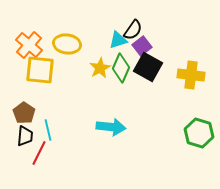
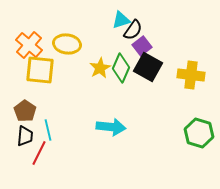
cyan triangle: moved 3 px right, 20 px up
brown pentagon: moved 1 px right, 2 px up
